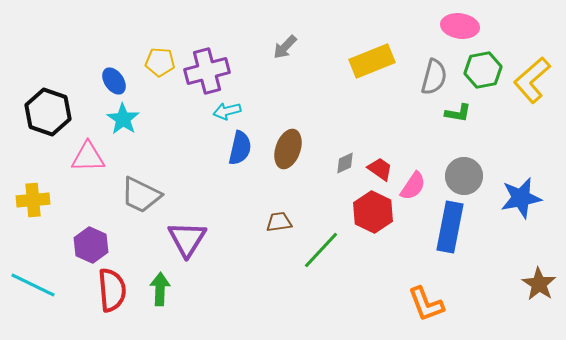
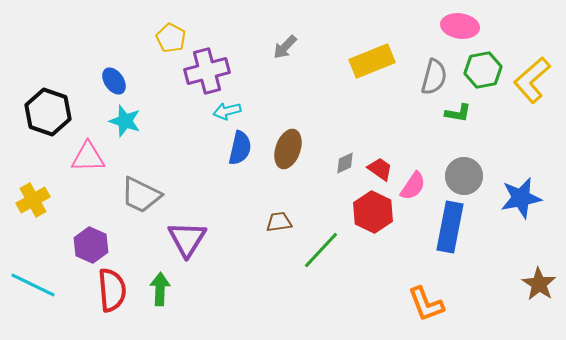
yellow pentagon: moved 11 px right, 24 px up; rotated 24 degrees clockwise
cyan star: moved 2 px right, 2 px down; rotated 16 degrees counterclockwise
yellow cross: rotated 24 degrees counterclockwise
